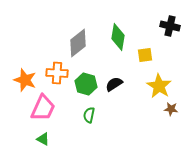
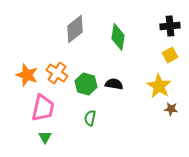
black cross: rotated 18 degrees counterclockwise
gray diamond: moved 3 px left, 14 px up
yellow square: moved 25 px right; rotated 21 degrees counterclockwise
orange cross: rotated 30 degrees clockwise
orange star: moved 2 px right, 5 px up
black semicircle: rotated 42 degrees clockwise
pink trapezoid: rotated 12 degrees counterclockwise
green semicircle: moved 1 px right, 3 px down
green triangle: moved 2 px right, 2 px up; rotated 32 degrees clockwise
